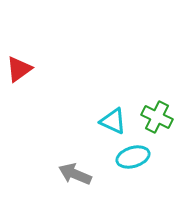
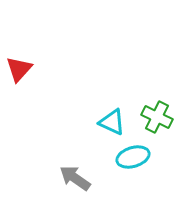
red triangle: rotated 12 degrees counterclockwise
cyan triangle: moved 1 px left, 1 px down
gray arrow: moved 4 px down; rotated 12 degrees clockwise
